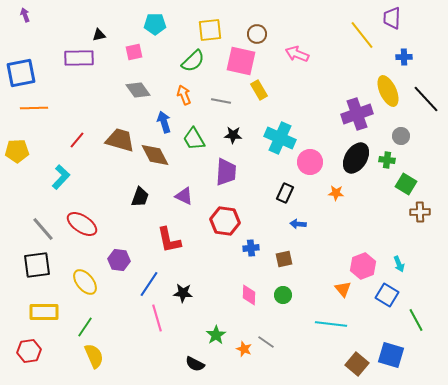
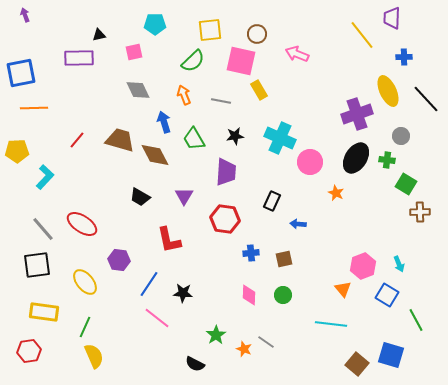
gray diamond at (138, 90): rotated 10 degrees clockwise
black star at (233, 135): moved 2 px right, 1 px down; rotated 12 degrees counterclockwise
cyan L-shape at (61, 177): moved 16 px left
black rectangle at (285, 193): moved 13 px left, 8 px down
orange star at (336, 193): rotated 21 degrees clockwise
purple triangle at (184, 196): rotated 36 degrees clockwise
black trapezoid at (140, 197): rotated 100 degrees clockwise
red hexagon at (225, 221): moved 2 px up
blue cross at (251, 248): moved 5 px down
yellow rectangle at (44, 312): rotated 8 degrees clockwise
pink line at (157, 318): rotated 36 degrees counterclockwise
green line at (85, 327): rotated 10 degrees counterclockwise
